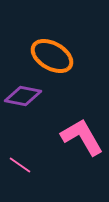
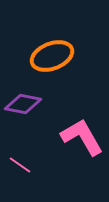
orange ellipse: rotated 51 degrees counterclockwise
purple diamond: moved 8 px down
